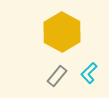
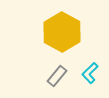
cyan L-shape: moved 1 px right
